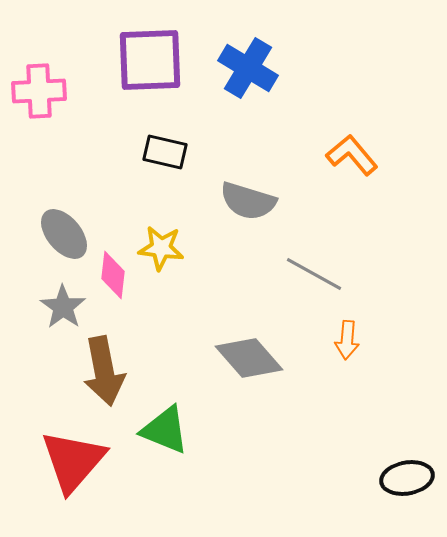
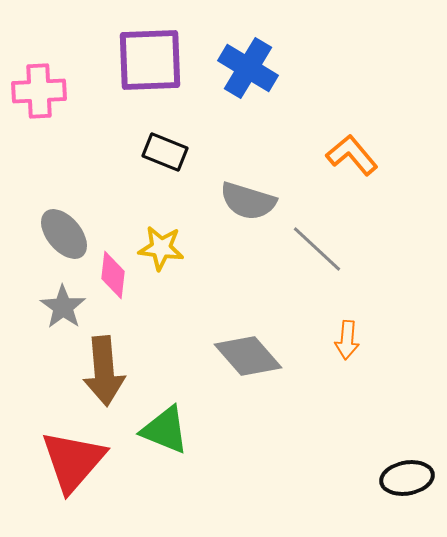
black rectangle: rotated 9 degrees clockwise
gray line: moved 3 px right, 25 px up; rotated 14 degrees clockwise
gray diamond: moved 1 px left, 2 px up
brown arrow: rotated 6 degrees clockwise
